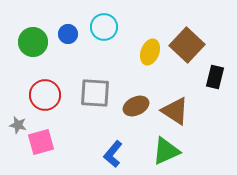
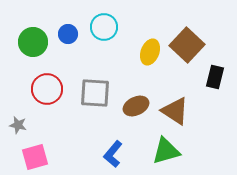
red circle: moved 2 px right, 6 px up
pink square: moved 6 px left, 15 px down
green triangle: rotated 8 degrees clockwise
